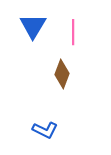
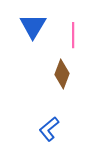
pink line: moved 3 px down
blue L-shape: moved 4 px right, 1 px up; rotated 115 degrees clockwise
